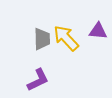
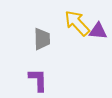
yellow arrow: moved 11 px right, 15 px up
purple L-shape: rotated 65 degrees counterclockwise
